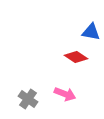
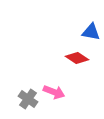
red diamond: moved 1 px right, 1 px down
pink arrow: moved 11 px left, 2 px up
